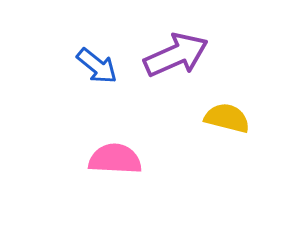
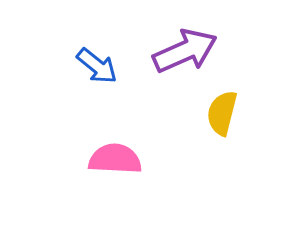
purple arrow: moved 9 px right, 4 px up
yellow semicircle: moved 5 px left, 5 px up; rotated 90 degrees counterclockwise
